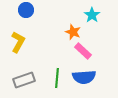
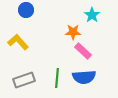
orange star: rotated 21 degrees counterclockwise
yellow L-shape: rotated 70 degrees counterclockwise
